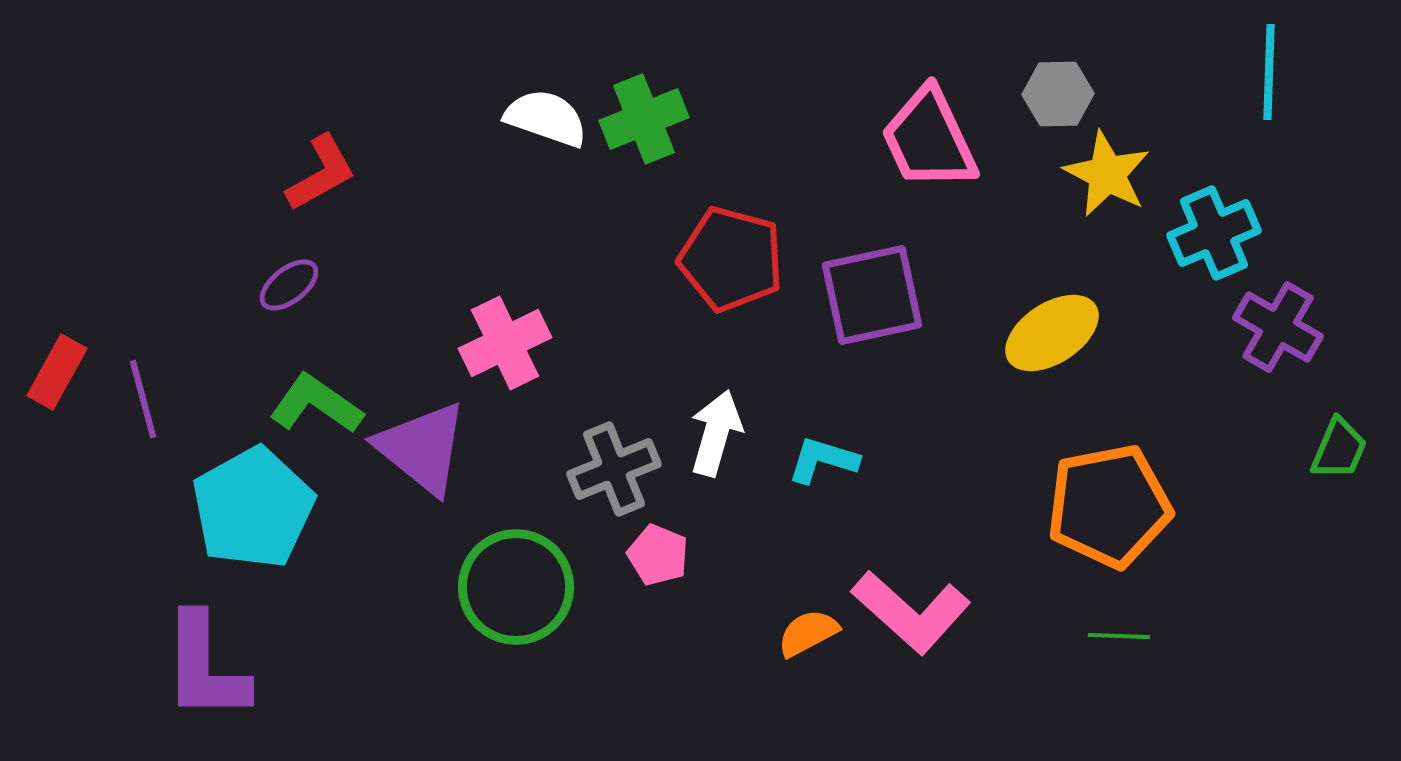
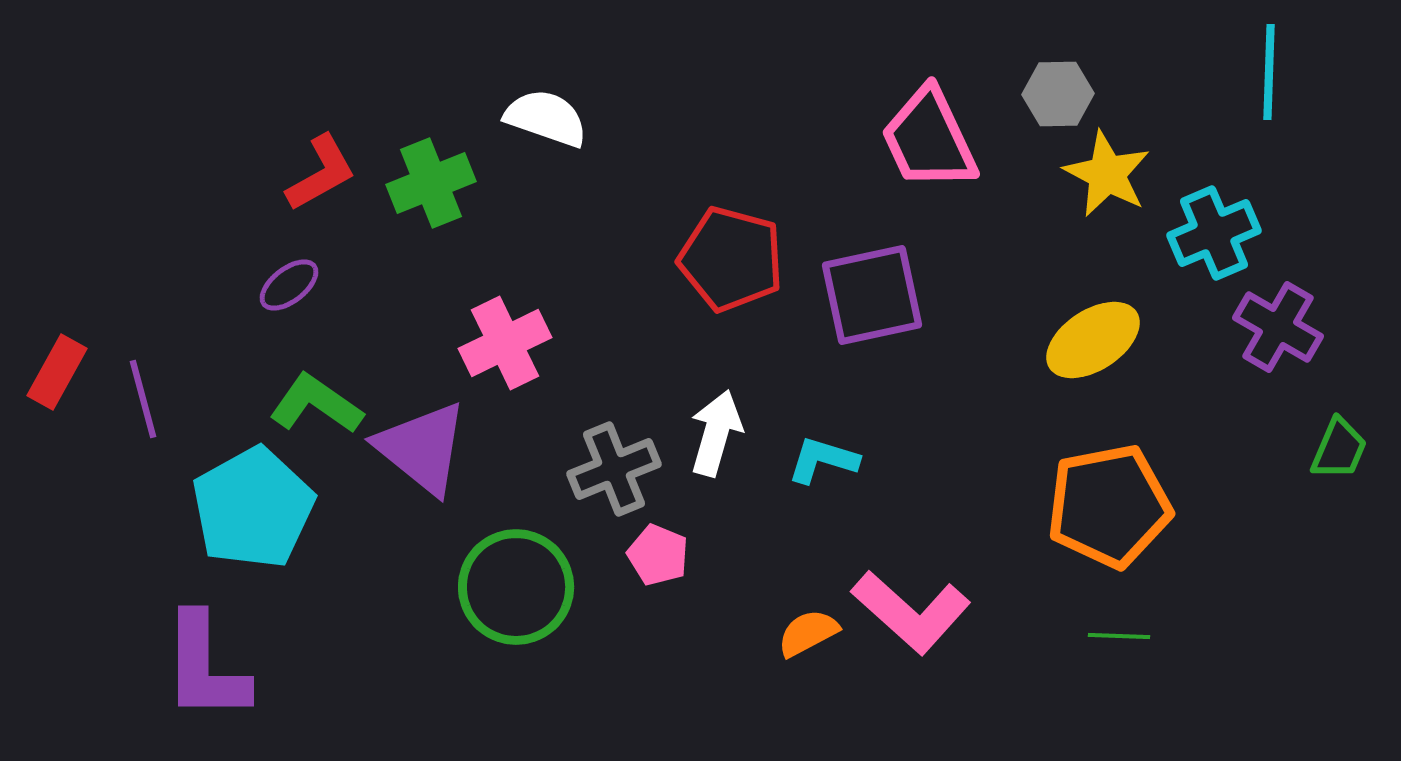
green cross: moved 213 px left, 64 px down
yellow ellipse: moved 41 px right, 7 px down
